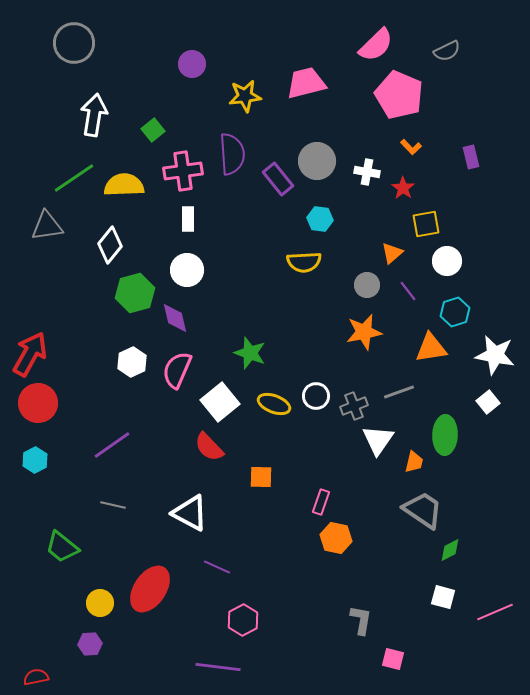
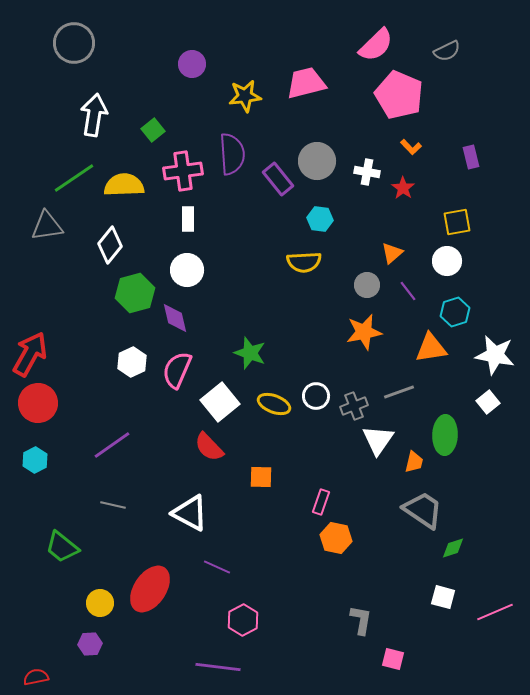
yellow square at (426, 224): moved 31 px right, 2 px up
green diamond at (450, 550): moved 3 px right, 2 px up; rotated 10 degrees clockwise
